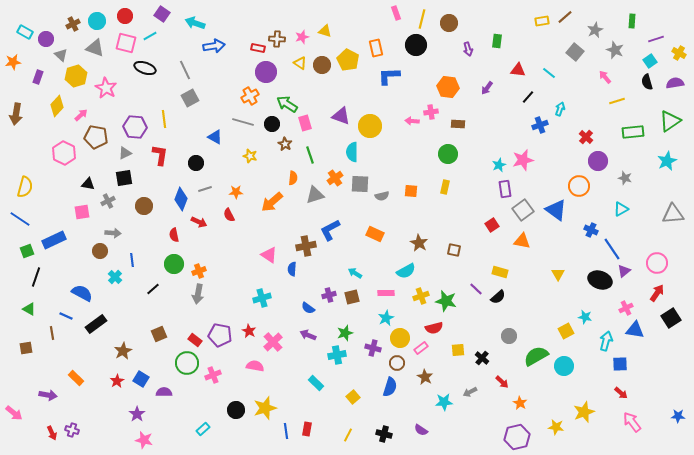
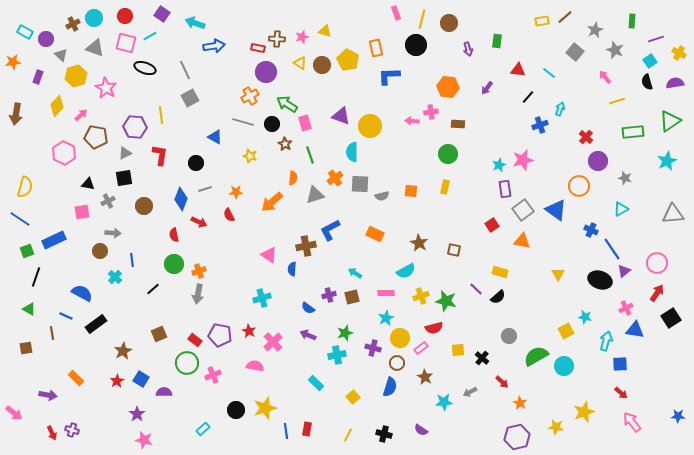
cyan circle at (97, 21): moved 3 px left, 3 px up
yellow line at (164, 119): moved 3 px left, 4 px up
